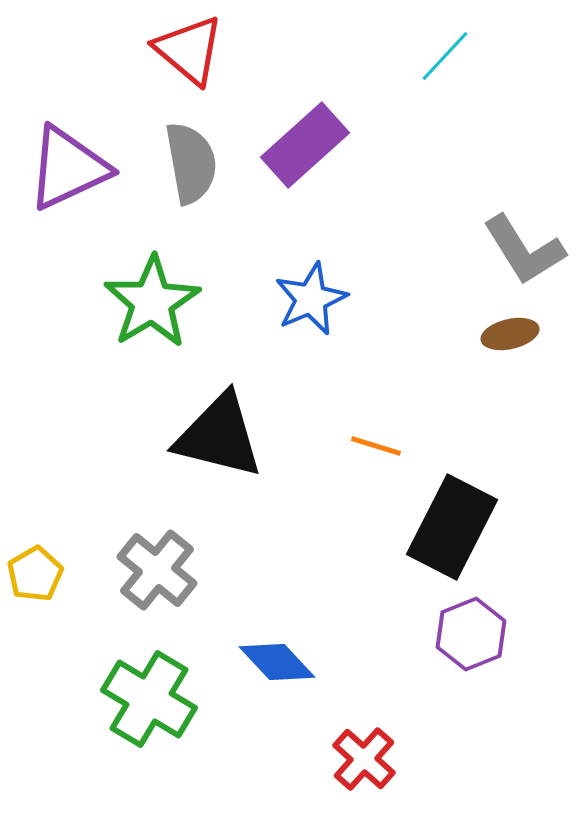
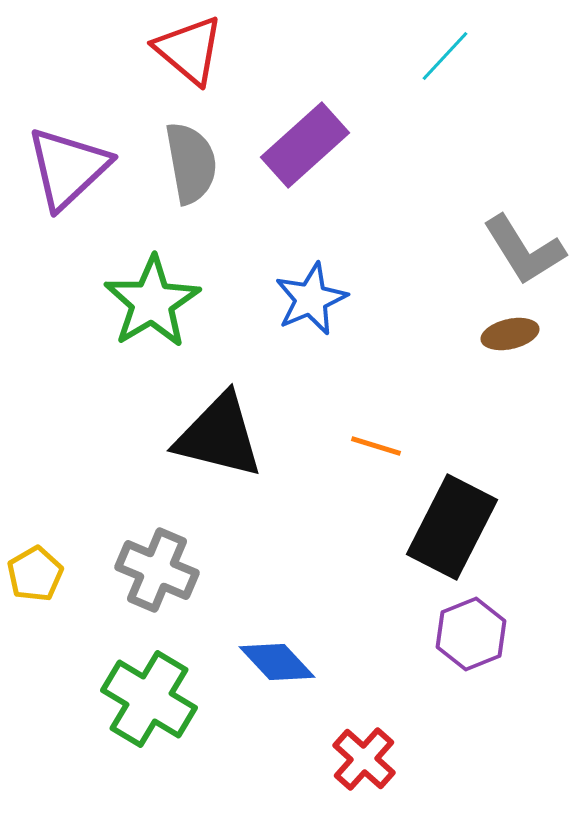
purple triangle: rotated 18 degrees counterclockwise
gray cross: rotated 16 degrees counterclockwise
